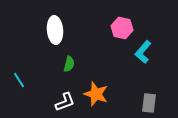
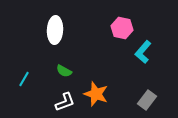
white ellipse: rotated 8 degrees clockwise
green semicircle: moved 5 px left, 7 px down; rotated 105 degrees clockwise
cyan line: moved 5 px right, 1 px up; rotated 63 degrees clockwise
gray rectangle: moved 2 px left, 3 px up; rotated 30 degrees clockwise
